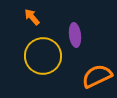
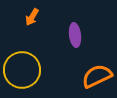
orange arrow: rotated 108 degrees counterclockwise
yellow circle: moved 21 px left, 14 px down
